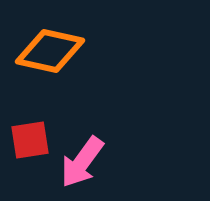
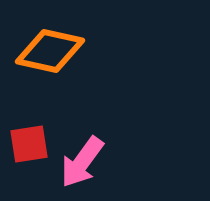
red square: moved 1 px left, 4 px down
